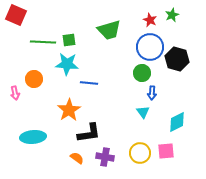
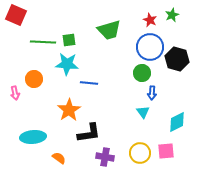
orange semicircle: moved 18 px left
